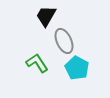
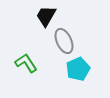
green L-shape: moved 11 px left
cyan pentagon: moved 1 px right, 1 px down; rotated 20 degrees clockwise
